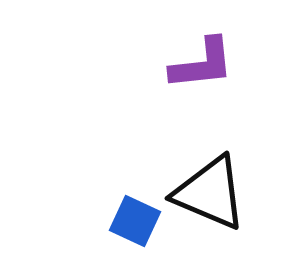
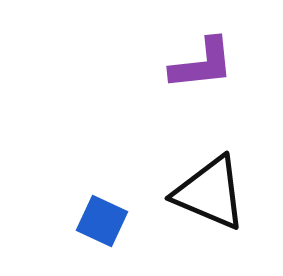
blue square: moved 33 px left
